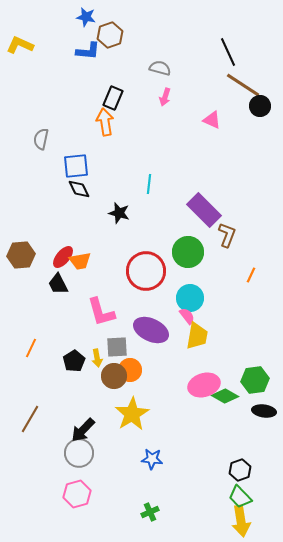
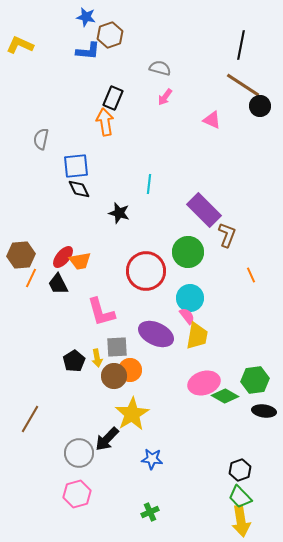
black line at (228, 52): moved 13 px right, 7 px up; rotated 36 degrees clockwise
pink arrow at (165, 97): rotated 18 degrees clockwise
orange line at (251, 275): rotated 49 degrees counterclockwise
purple ellipse at (151, 330): moved 5 px right, 4 px down
orange line at (31, 348): moved 70 px up
pink ellipse at (204, 385): moved 2 px up
black arrow at (83, 430): moved 24 px right, 9 px down
